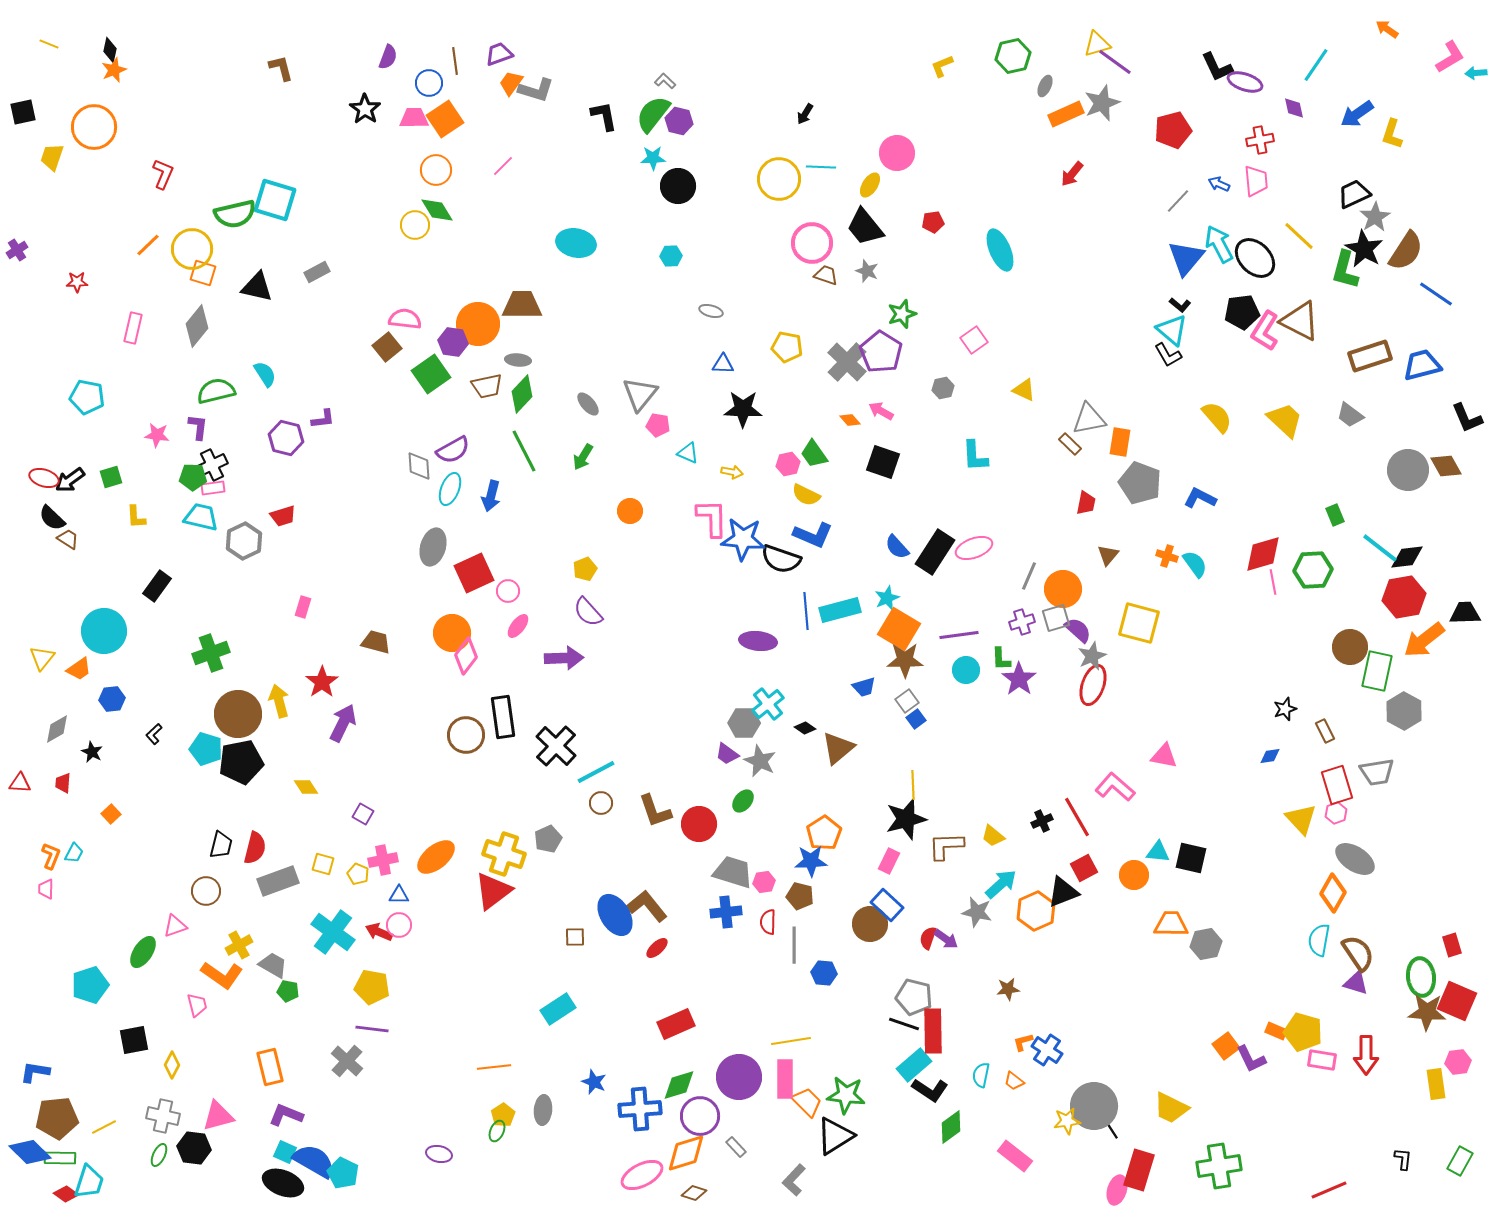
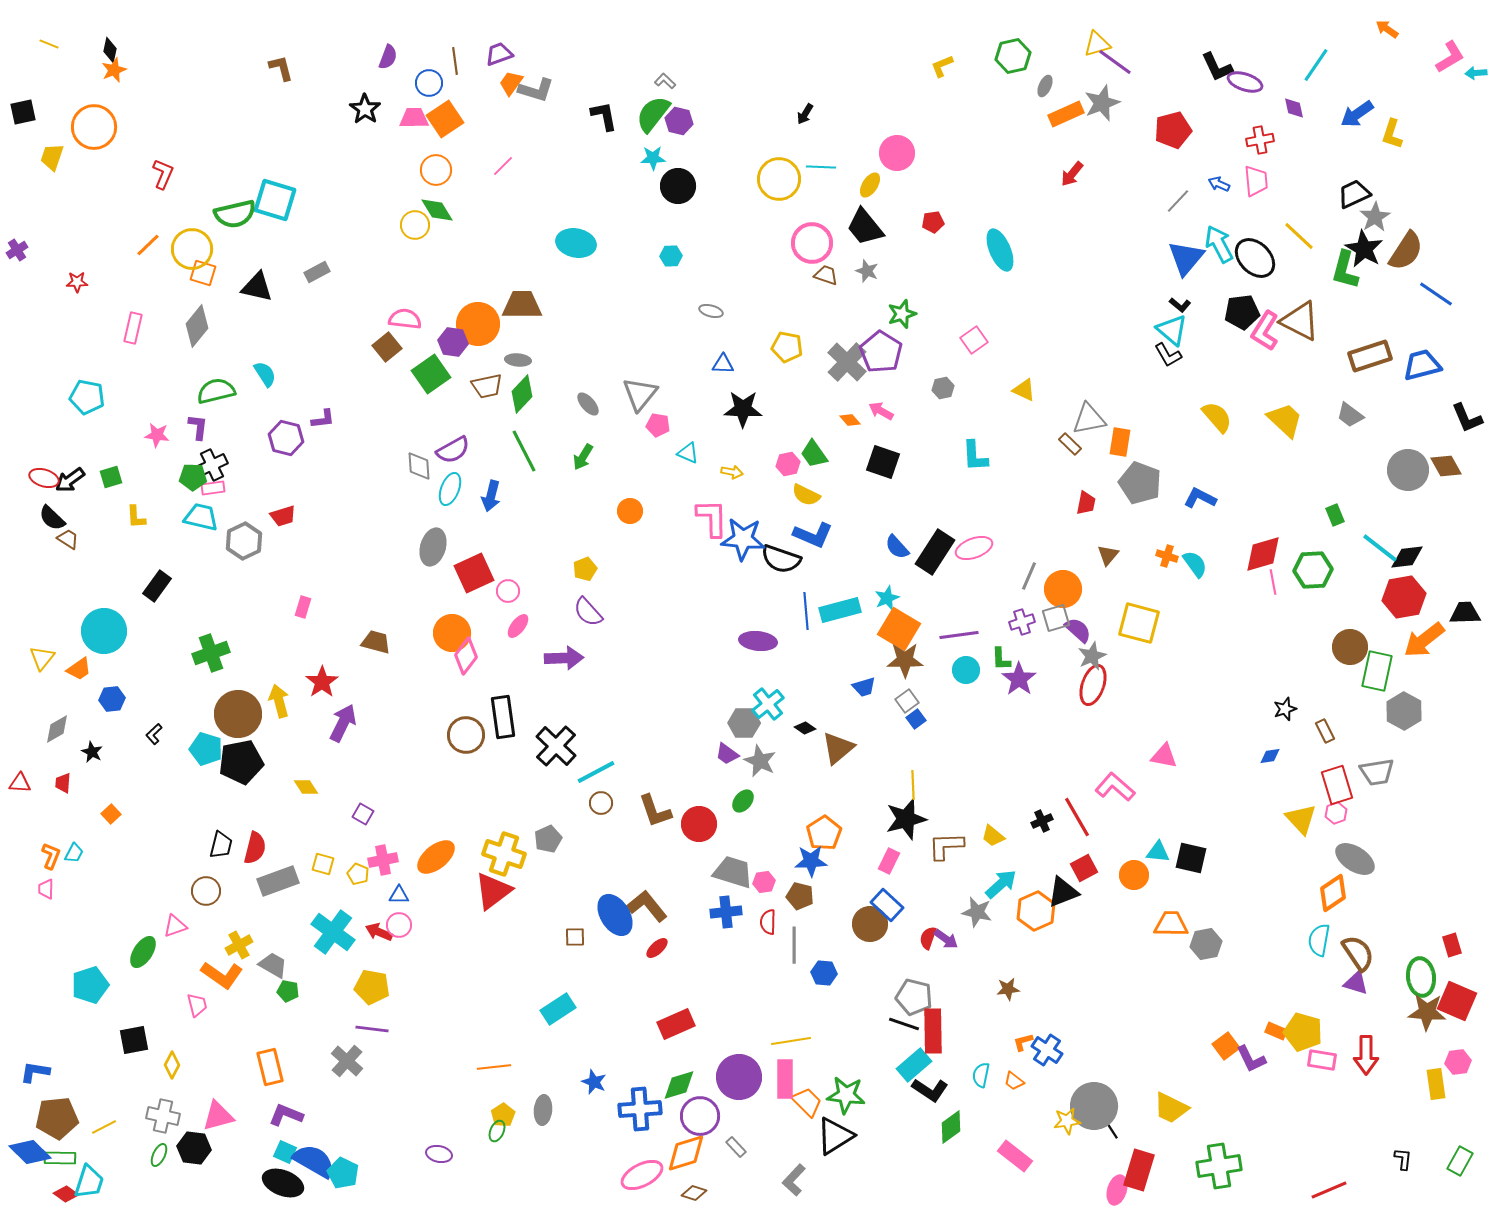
orange diamond at (1333, 893): rotated 27 degrees clockwise
